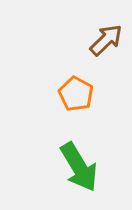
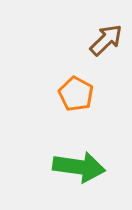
green arrow: rotated 51 degrees counterclockwise
